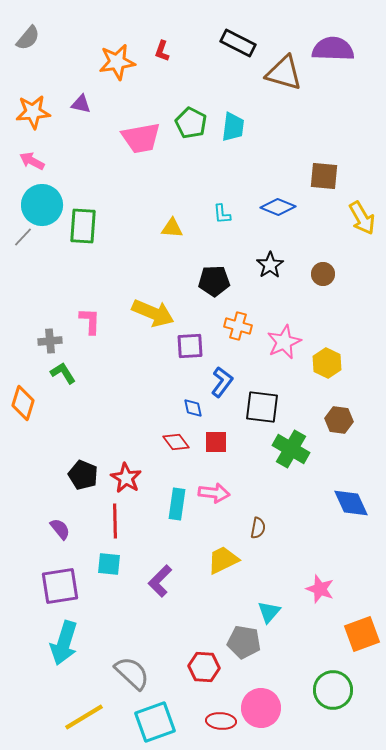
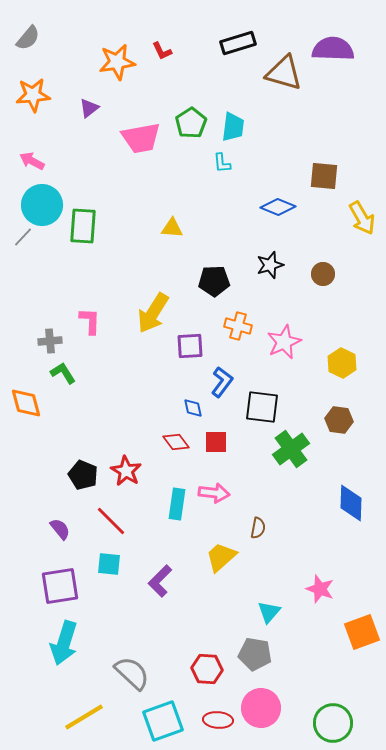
black rectangle at (238, 43): rotated 44 degrees counterclockwise
red L-shape at (162, 51): rotated 45 degrees counterclockwise
purple triangle at (81, 104): moved 8 px right, 4 px down; rotated 50 degrees counterclockwise
orange star at (33, 112): moved 17 px up
green pentagon at (191, 123): rotated 12 degrees clockwise
cyan L-shape at (222, 214): moved 51 px up
black star at (270, 265): rotated 16 degrees clockwise
yellow arrow at (153, 313): rotated 99 degrees clockwise
yellow hexagon at (327, 363): moved 15 px right
orange diamond at (23, 403): moved 3 px right; rotated 32 degrees counterclockwise
green cross at (291, 449): rotated 24 degrees clockwise
red star at (126, 478): moved 7 px up
blue diamond at (351, 503): rotated 27 degrees clockwise
red line at (115, 521): moved 4 px left; rotated 44 degrees counterclockwise
yellow trapezoid at (223, 560): moved 2 px left, 3 px up; rotated 16 degrees counterclockwise
orange square at (362, 634): moved 2 px up
gray pentagon at (244, 642): moved 11 px right, 12 px down
red hexagon at (204, 667): moved 3 px right, 2 px down
green circle at (333, 690): moved 33 px down
red ellipse at (221, 721): moved 3 px left, 1 px up
cyan square at (155, 722): moved 8 px right, 1 px up
